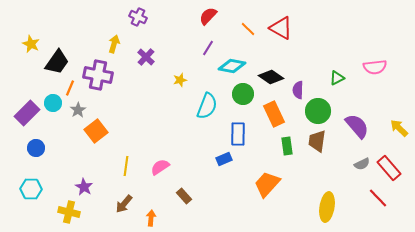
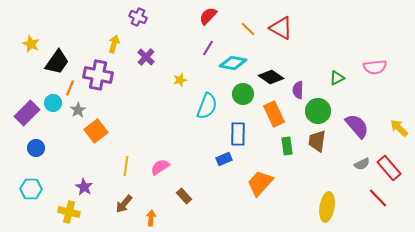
cyan diamond at (232, 66): moved 1 px right, 3 px up
orange trapezoid at (267, 184): moved 7 px left, 1 px up
